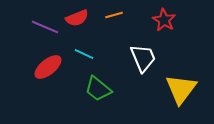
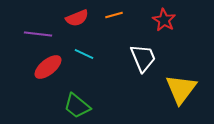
purple line: moved 7 px left, 7 px down; rotated 16 degrees counterclockwise
green trapezoid: moved 21 px left, 17 px down
